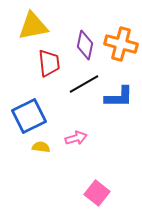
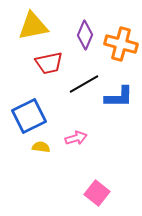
purple diamond: moved 10 px up; rotated 12 degrees clockwise
red trapezoid: rotated 84 degrees clockwise
